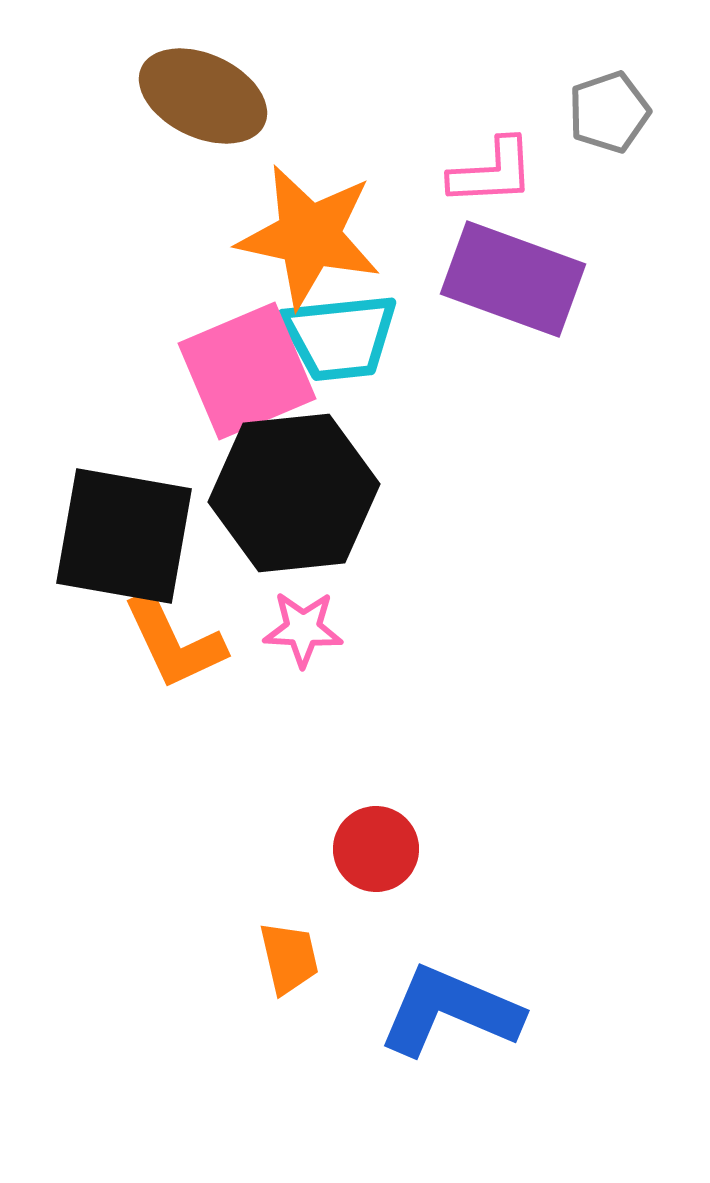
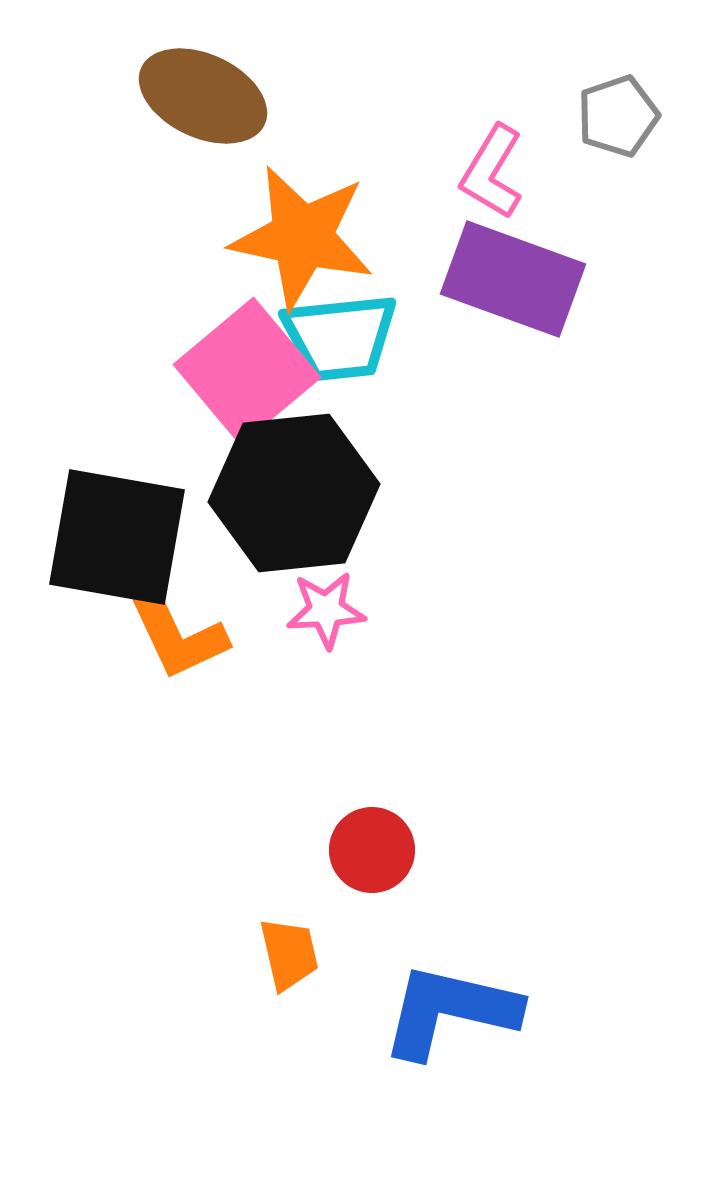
gray pentagon: moved 9 px right, 4 px down
pink L-shape: rotated 124 degrees clockwise
orange star: moved 7 px left, 1 px down
pink square: rotated 17 degrees counterclockwise
black square: moved 7 px left, 1 px down
pink star: moved 23 px right, 19 px up; rotated 6 degrees counterclockwise
orange L-shape: moved 2 px right, 9 px up
red circle: moved 4 px left, 1 px down
orange trapezoid: moved 4 px up
blue L-shape: rotated 10 degrees counterclockwise
